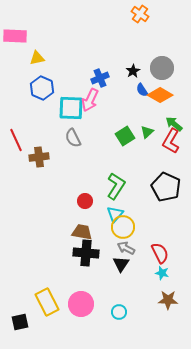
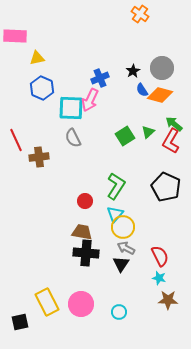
orange diamond: rotated 15 degrees counterclockwise
green triangle: moved 1 px right
red semicircle: moved 3 px down
cyan star: moved 3 px left, 5 px down
